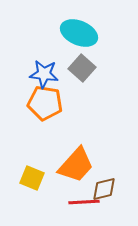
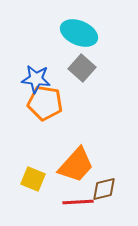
blue star: moved 8 px left, 5 px down
yellow square: moved 1 px right, 1 px down
red line: moved 6 px left
